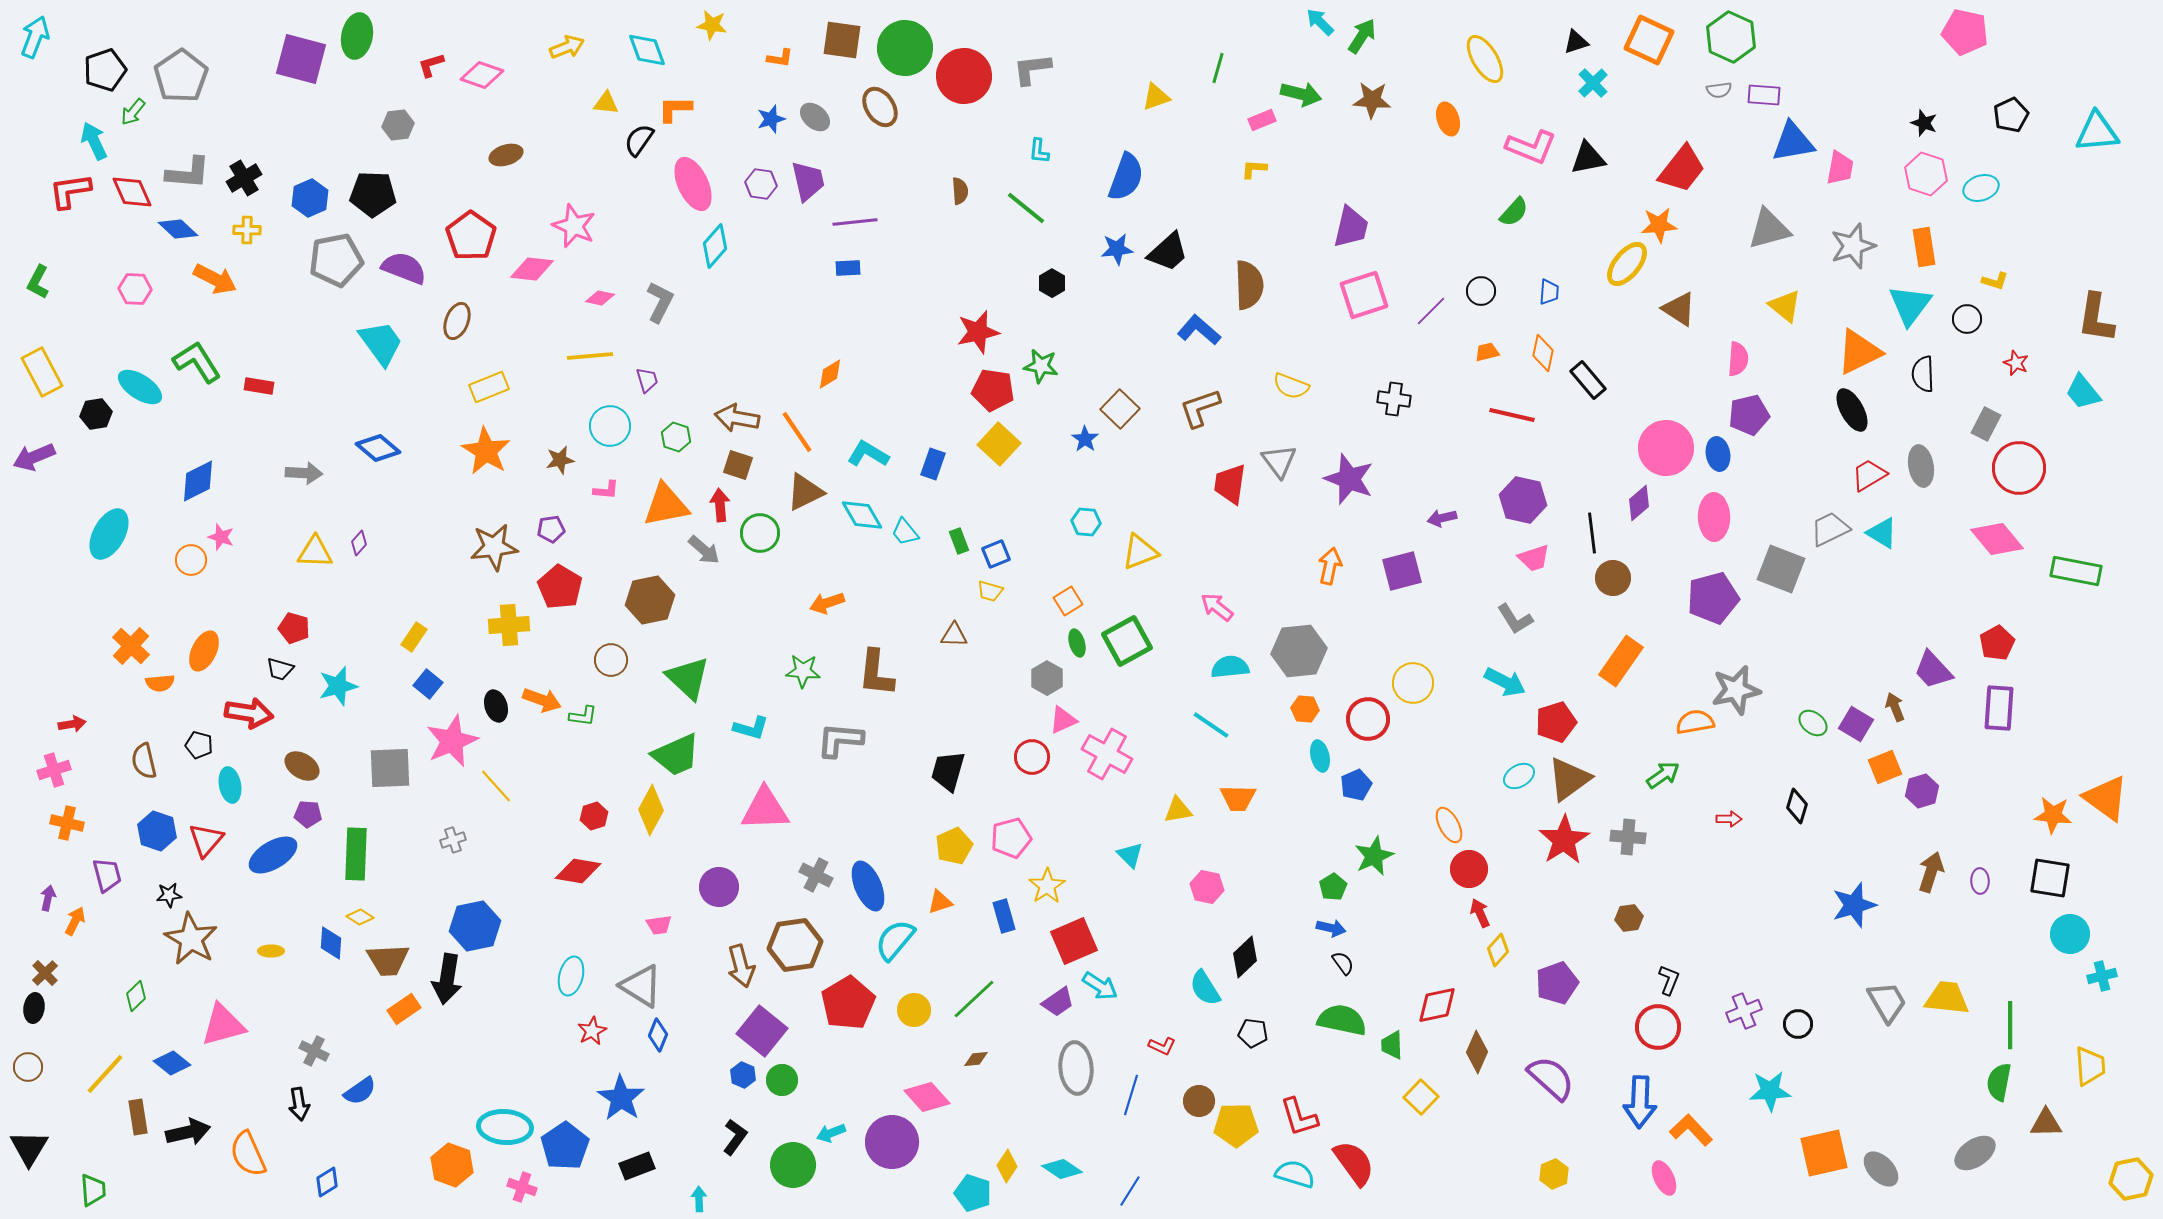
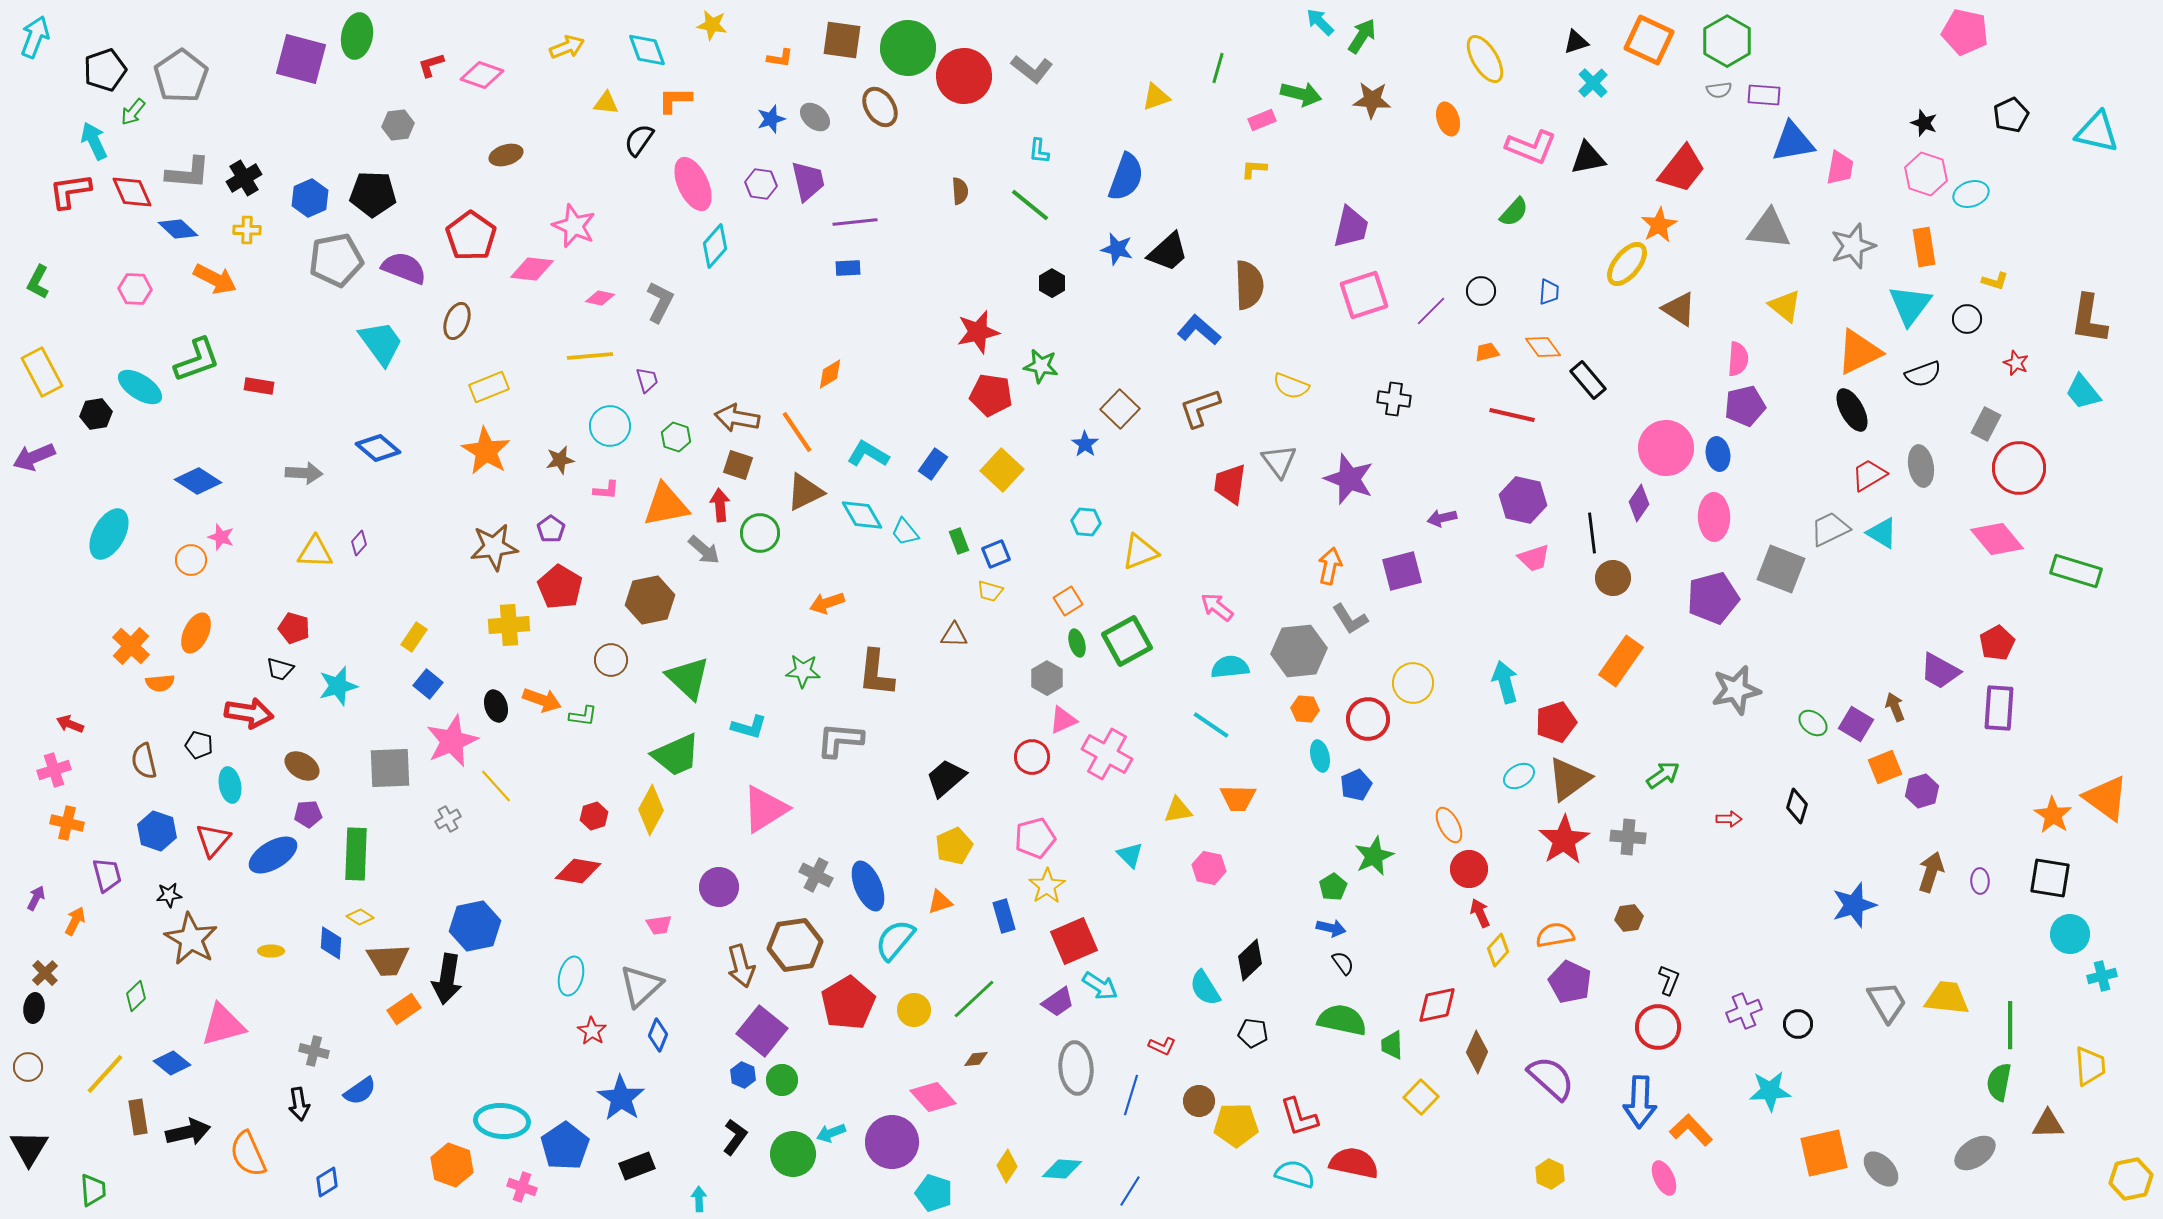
green hexagon at (1731, 37): moved 4 px left, 4 px down; rotated 6 degrees clockwise
green circle at (905, 48): moved 3 px right
gray L-shape at (1032, 69): rotated 135 degrees counterclockwise
orange L-shape at (675, 109): moved 9 px up
cyan triangle at (2097, 132): rotated 18 degrees clockwise
cyan ellipse at (1981, 188): moved 10 px left, 6 px down
green line at (1026, 208): moved 4 px right, 3 px up
orange star at (1659, 225): rotated 24 degrees counterclockwise
gray triangle at (1769, 229): rotated 21 degrees clockwise
blue star at (1117, 249): rotated 20 degrees clockwise
brown L-shape at (2096, 318): moved 7 px left, 1 px down
orange diamond at (1543, 353): moved 6 px up; rotated 48 degrees counterclockwise
green L-shape at (197, 362): moved 2 px up; rotated 102 degrees clockwise
black semicircle at (1923, 374): rotated 108 degrees counterclockwise
red pentagon at (993, 390): moved 2 px left, 5 px down
purple pentagon at (1749, 415): moved 4 px left, 9 px up
blue star at (1085, 439): moved 5 px down
yellow square at (999, 444): moved 3 px right, 26 px down
blue rectangle at (933, 464): rotated 16 degrees clockwise
blue diamond at (198, 481): rotated 60 degrees clockwise
purple diamond at (1639, 503): rotated 15 degrees counterclockwise
purple pentagon at (551, 529): rotated 28 degrees counterclockwise
green rectangle at (2076, 571): rotated 6 degrees clockwise
gray L-shape at (1515, 619): moved 165 px left
orange ellipse at (204, 651): moved 8 px left, 18 px up
purple trapezoid at (1933, 670): moved 7 px right, 1 px down; rotated 18 degrees counterclockwise
cyan arrow at (1505, 682): rotated 132 degrees counterclockwise
orange semicircle at (1695, 722): moved 140 px left, 213 px down
red arrow at (72, 724): moved 2 px left; rotated 148 degrees counterclockwise
cyan L-shape at (751, 728): moved 2 px left, 1 px up
black trapezoid at (948, 771): moved 2 px left, 7 px down; rotated 33 degrees clockwise
pink triangle at (765, 809): rotated 30 degrees counterclockwise
purple pentagon at (308, 814): rotated 8 degrees counterclockwise
orange star at (2053, 815): rotated 27 degrees clockwise
pink pentagon at (1011, 838): moved 24 px right
red triangle at (206, 840): moved 7 px right
gray cross at (453, 840): moved 5 px left, 21 px up; rotated 10 degrees counterclockwise
pink hexagon at (1207, 887): moved 2 px right, 19 px up
purple arrow at (48, 898): moved 12 px left; rotated 15 degrees clockwise
black diamond at (1245, 957): moved 5 px right, 3 px down
purple pentagon at (1557, 983): moved 13 px right, 1 px up; rotated 27 degrees counterclockwise
gray triangle at (641, 986): rotated 45 degrees clockwise
red star at (592, 1031): rotated 12 degrees counterclockwise
gray cross at (314, 1051): rotated 12 degrees counterclockwise
pink diamond at (927, 1097): moved 6 px right
brown triangle at (2046, 1123): moved 2 px right, 1 px down
cyan ellipse at (505, 1127): moved 3 px left, 6 px up
red semicircle at (1354, 1163): rotated 42 degrees counterclockwise
green circle at (793, 1165): moved 11 px up
cyan diamond at (1062, 1169): rotated 30 degrees counterclockwise
yellow hexagon at (1554, 1174): moved 4 px left; rotated 12 degrees counterclockwise
cyan pentagon at (973, 1193): moved 39 px left
